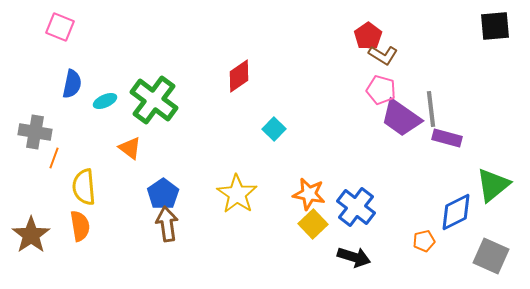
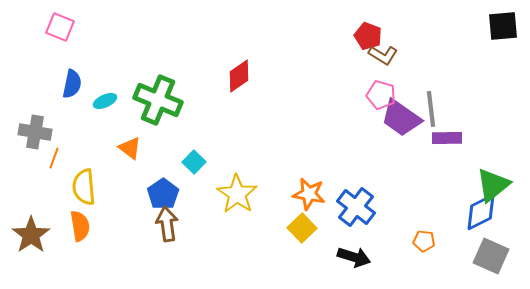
black square: moved 8 px right
red pentagon: rotated 16 degrees counterclockwise
pink pentagon: moved 5 px down
green cross: moved 4 px right; rotated 15 degrees counterclockwise
cyan square: moved 80 px left, 33 px down
purple rectangle: rotated 16 degrees counterclockwise
blue diamond: moved 25 px right
yellow square: moved 11 px left, 4 px down
orange pentagon: rotated 20 degrees clockwise
